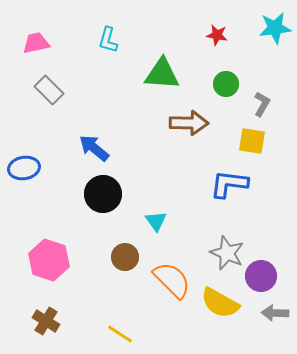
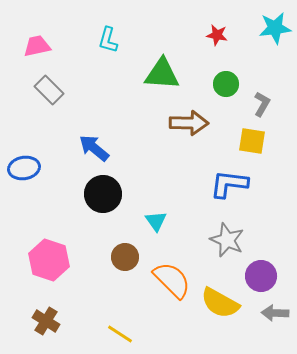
pink trapezoid: moved 1 px right, 3 px down
gray star: moved 13 px up
